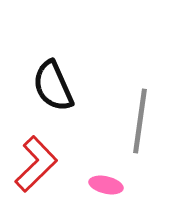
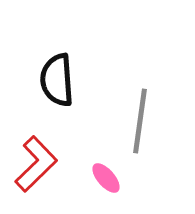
black semicircle: moved 4 px right, 6 px up; rotated 20 degrees clockwise
pink ellipse: moved 7 px up; rotated 36 degrees clockwise
